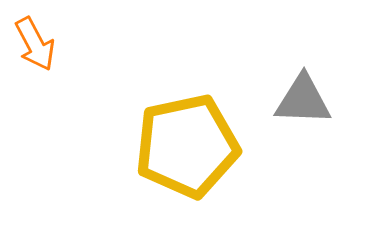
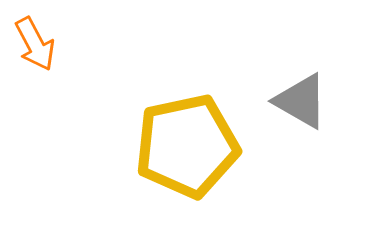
gray triangle: moved 2 px left, 1 px down; rotated 28 degrees clockwise
